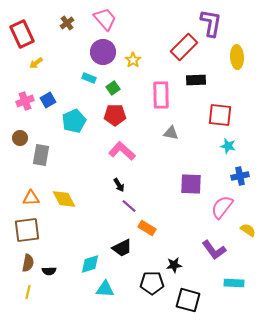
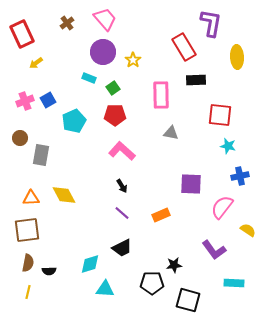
red rectangle at (184, 47): rotated 76 degrees counterclockwise
black arrow at (119, 185): moved 3 px right, 1 px down
yellow diamond at (64, 199): moved 4 px up
purple line at (129, 206): moved 7 px left, 7 px down
orange rectangle at (147, 228): moved 14 px right, 13 px up; rotated 54 degrees counterclockwise
